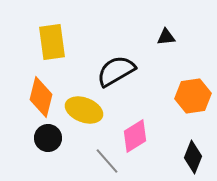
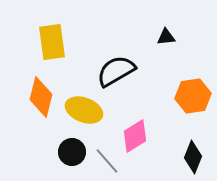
black circle: moved 24 px right, 14 px down
